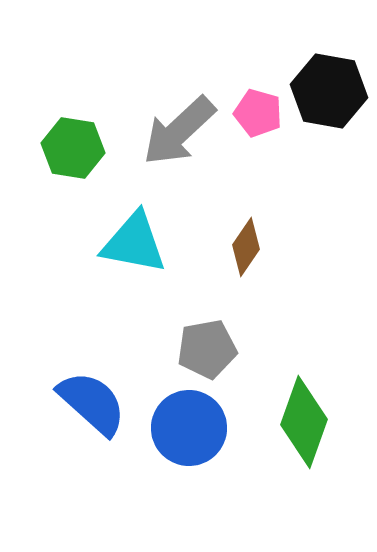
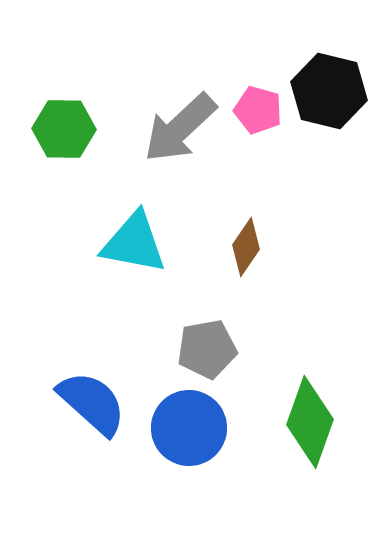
black hexagon: rotated 4 degrees clockwise
pink pentagon: moved 3 px up
gray arrow: moved 1 px right, 3 px up
green hexagon: moved 9 px left, 19 px up; rotated 8 degrees counterclockwise
green diamond: moved 6 px right
